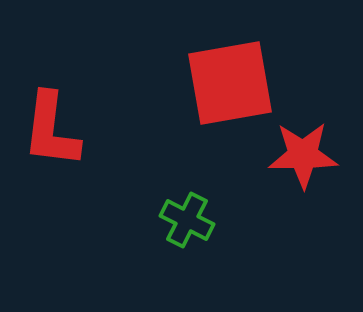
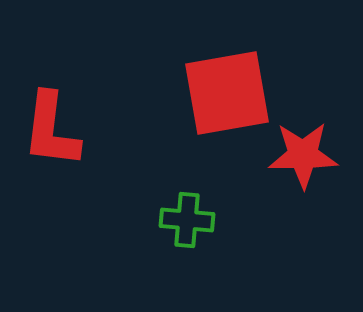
red square: moved 3 px left, 10 px down
green cross: rotated 22 degrees counterclockwise
